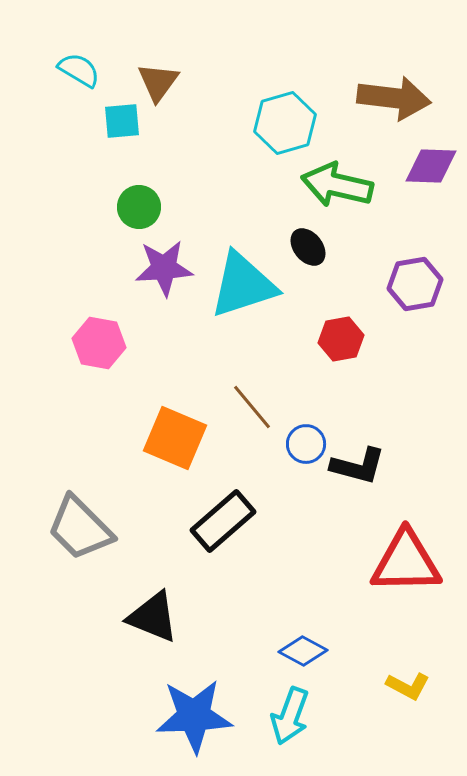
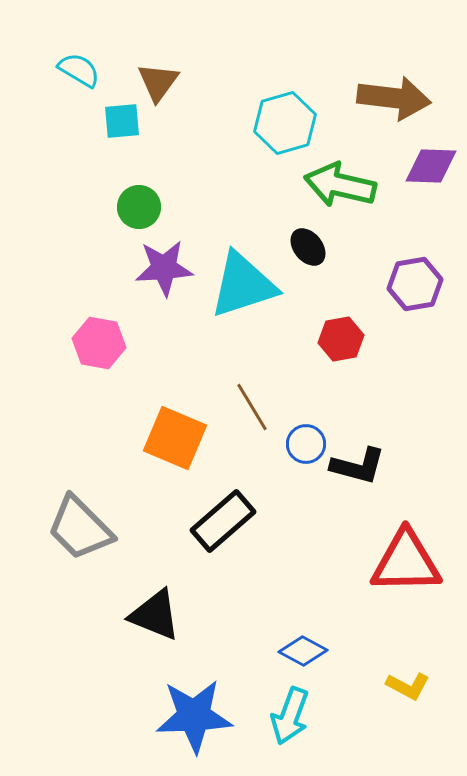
green arrow: moved 3 px right
brown line: rotated 9 degrees clockwise
black triangle: moved 2 px right, 2 px up
